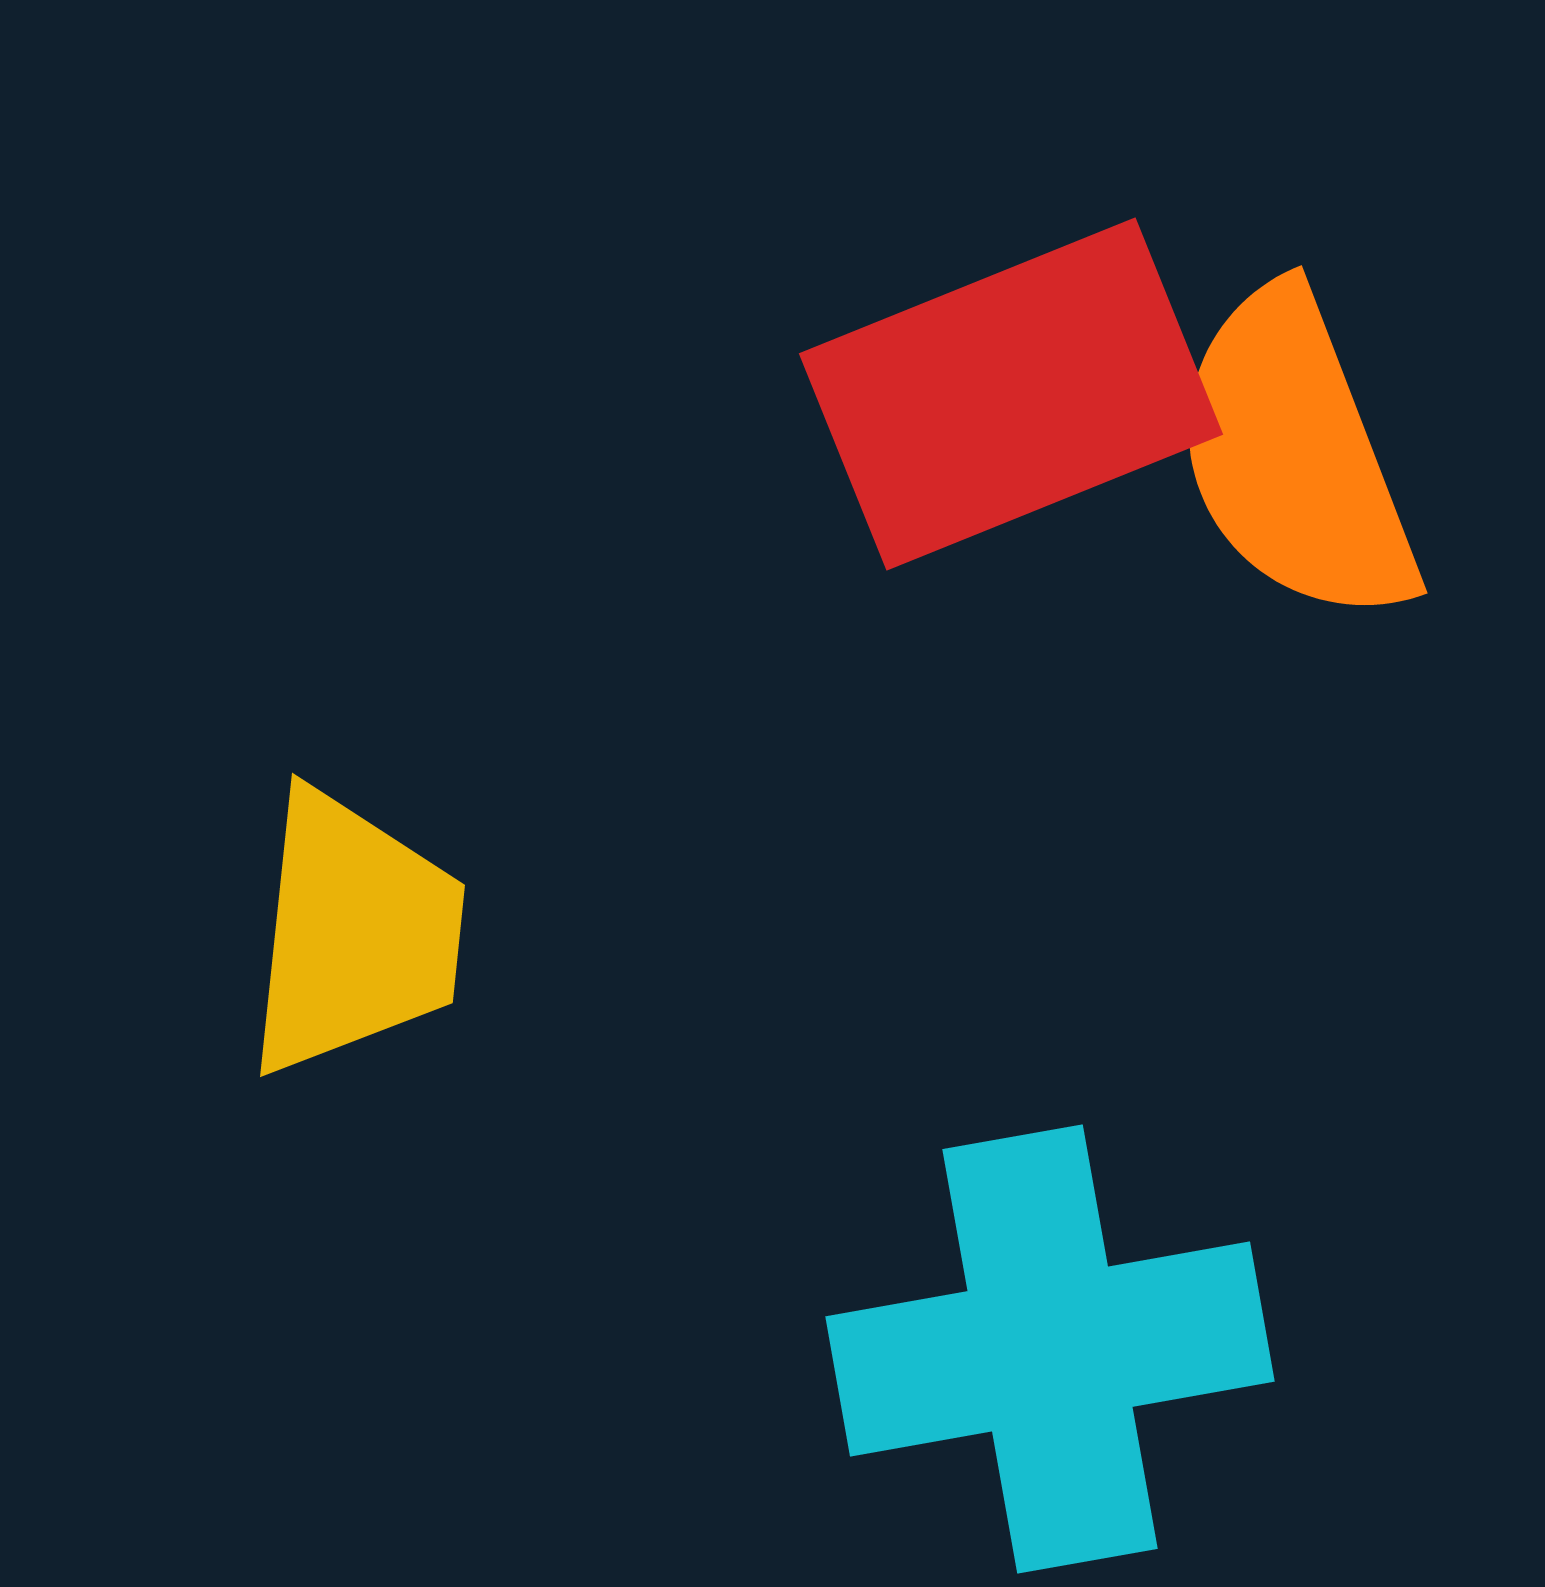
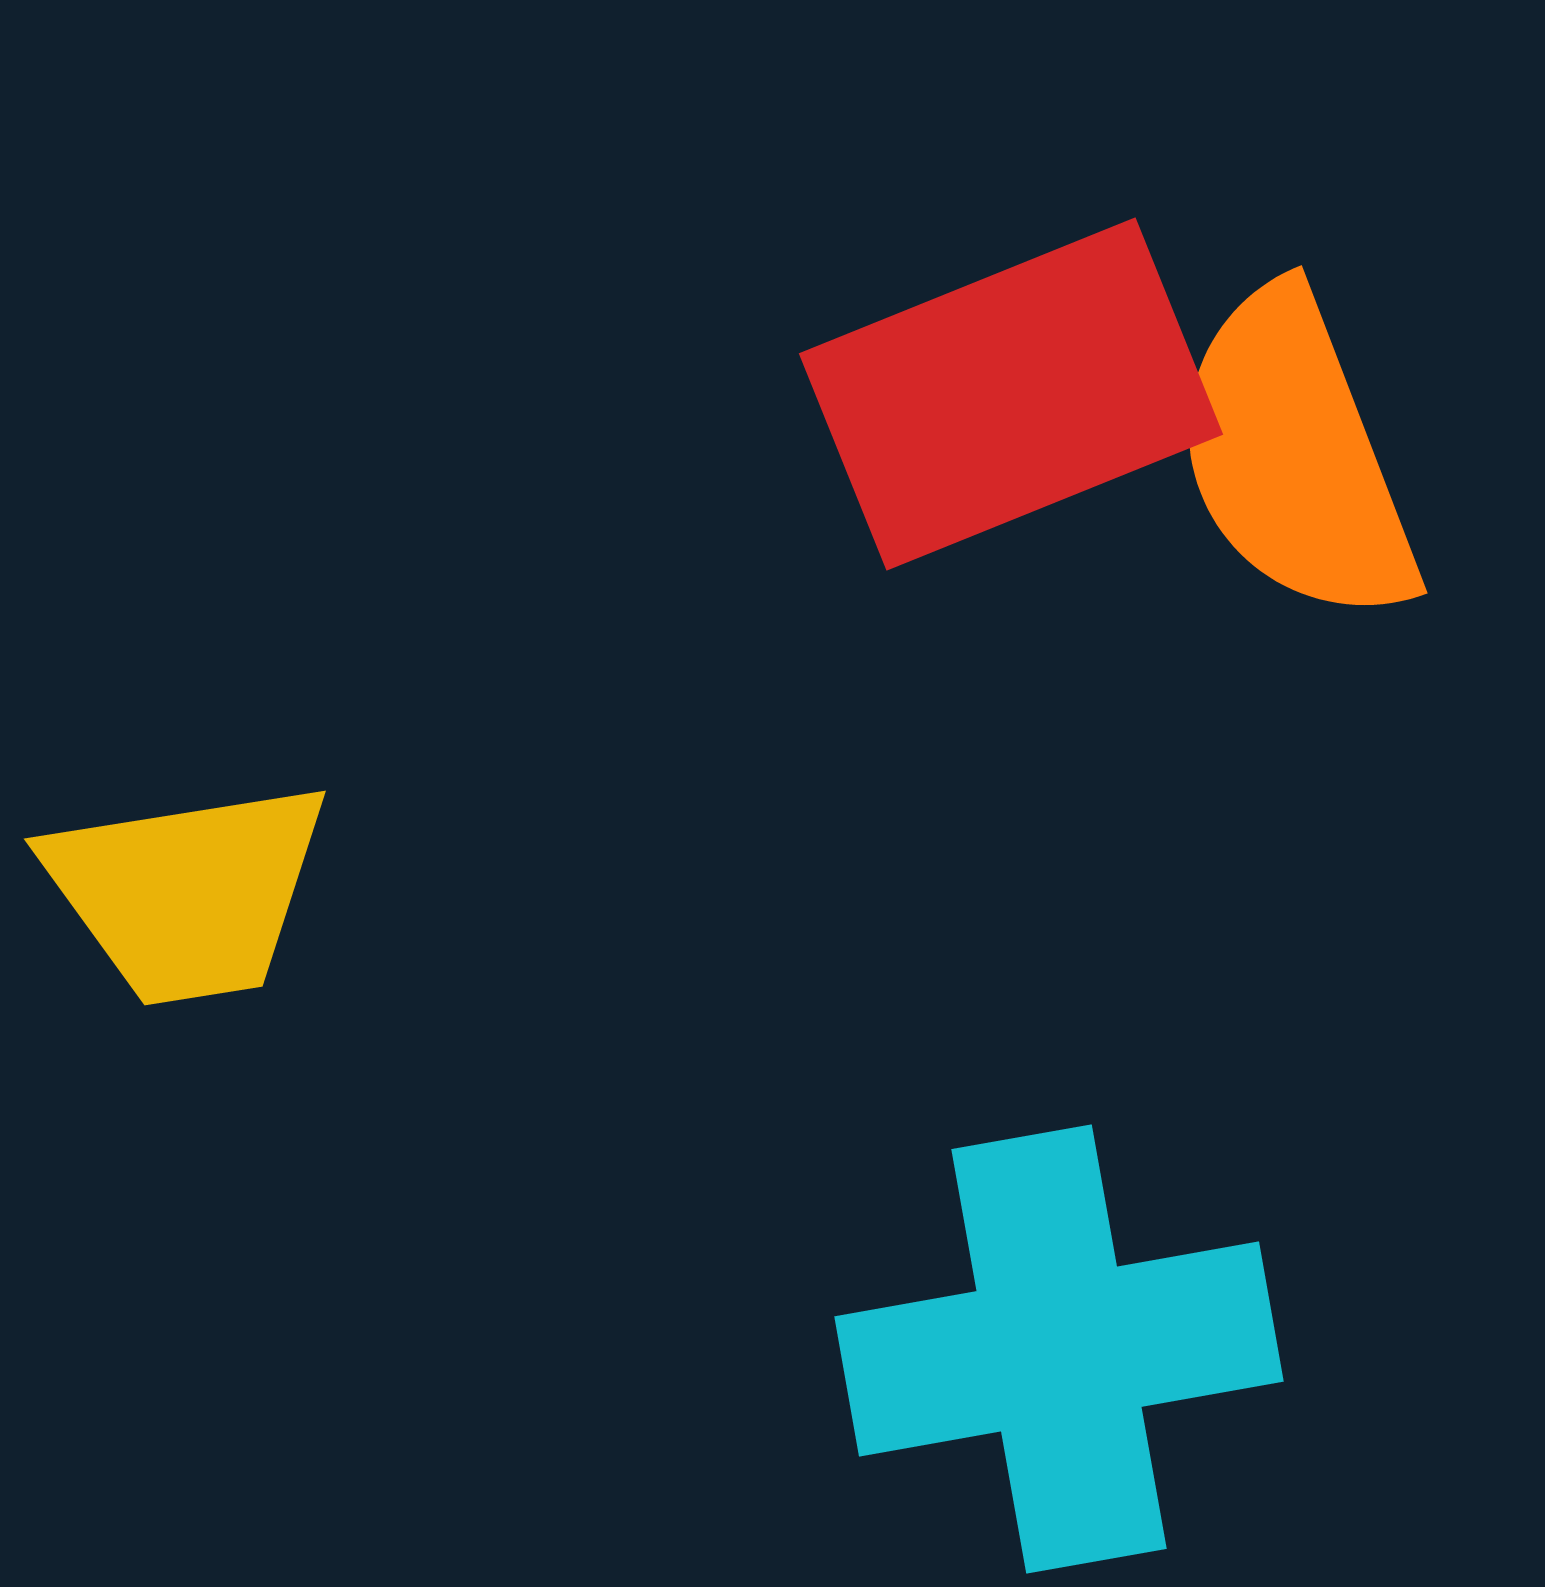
yellow trapezoid: moved 167 px left, 41 px up; rotated 75 degrees clockwise
cyan cross: moved 9 px right
